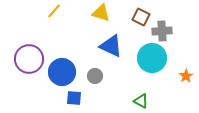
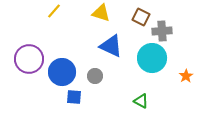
blue square: moved 1 px up
